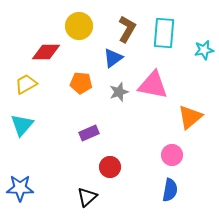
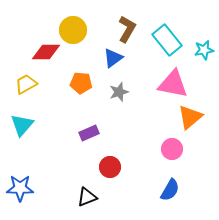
yellow circle: moved 6 px left, 4 px down
cyan rectangle: moved 3 px right, 7 px down; rotated 44 degrees counterclockwise
pink triangle: moved 20 px right, 1 px up
pink circle: moved 6 px up
blue semicircle: rotated 20 degrees clockwise
black triangle: rotated 20 degrees clockwise
